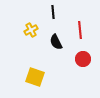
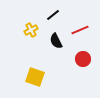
black line: moved 3 px down; rotated 56 degrees clockwise
red line: rotated 72 degrees clockwise
black semicircle: moved 1 px up
